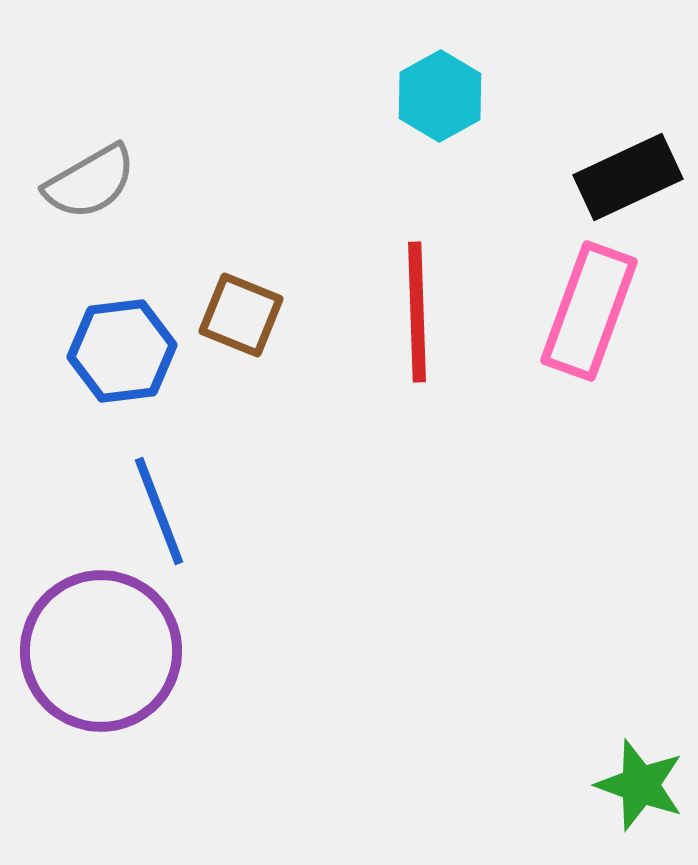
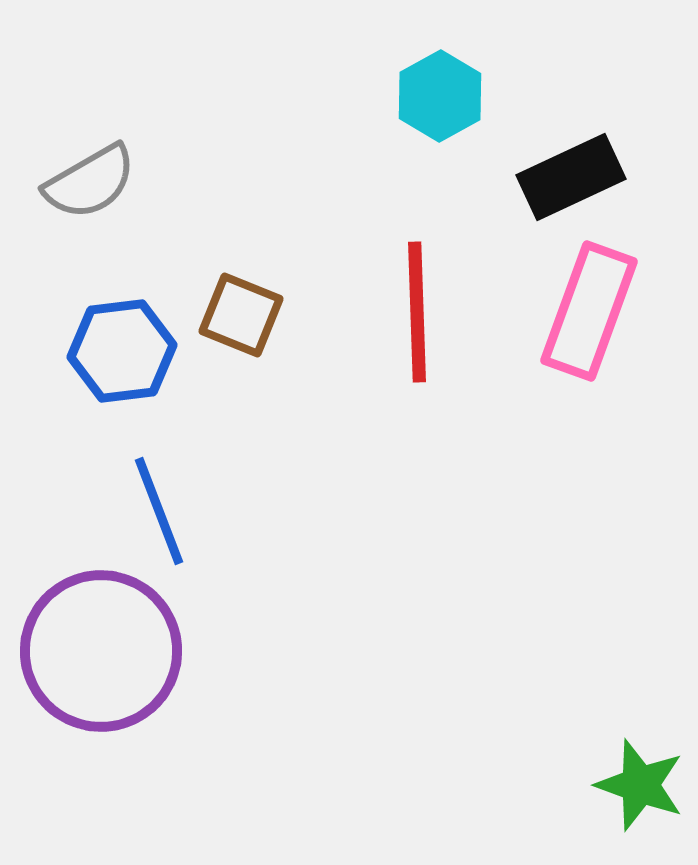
black rectangle: moved 57 px left
